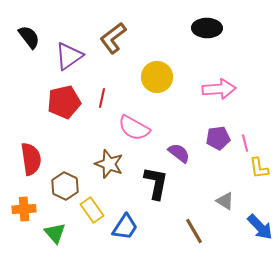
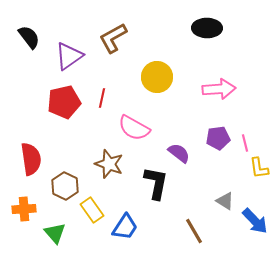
brown L-shape: rotated 8 degrees clockwise
blue arrow: moved 5 px left, 6 px up
